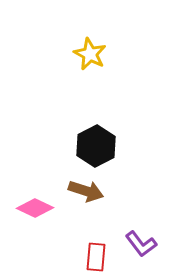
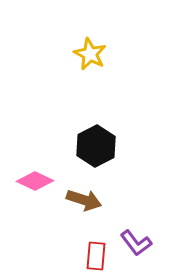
brown arrow: moved 2 px left, 9 px down
pink diamond: moved 27 px up
purple L-shape: moved 5 px left, 1 px up
red rectangle: moved 1 px up
